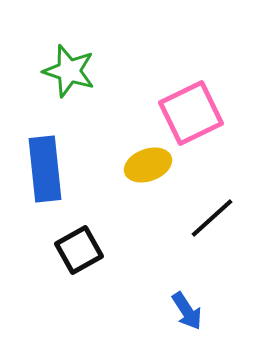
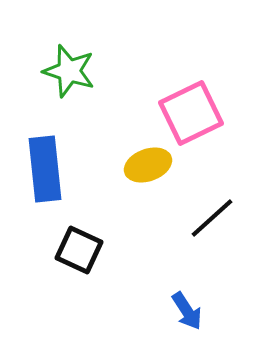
black square: rotated 36 degrees counterclockwise
